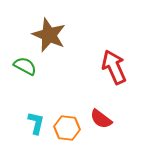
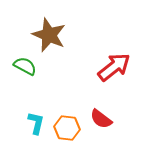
red arrow: rotated 76 degrees clockwise
